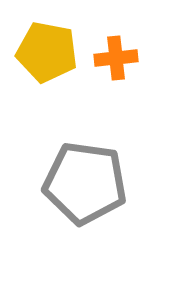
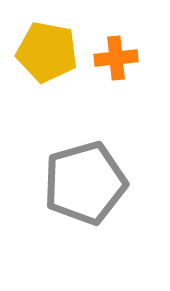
gray pentagon: rotated 24 degrees counterclockwise
